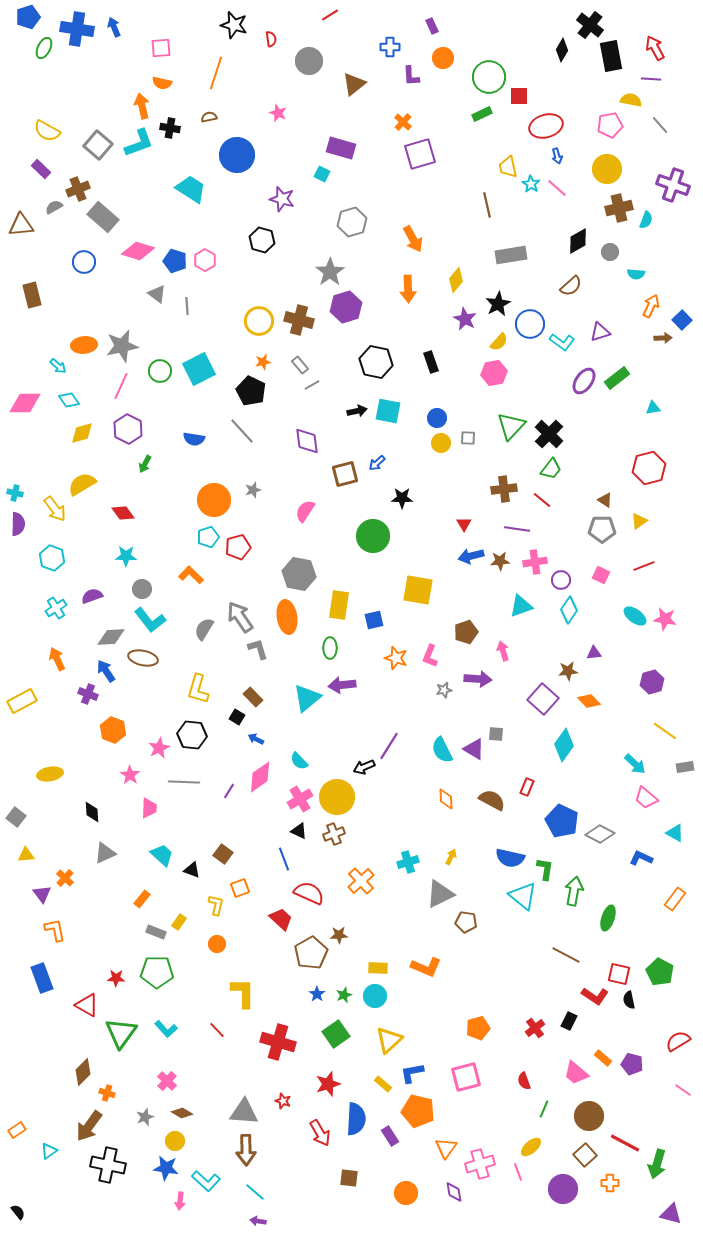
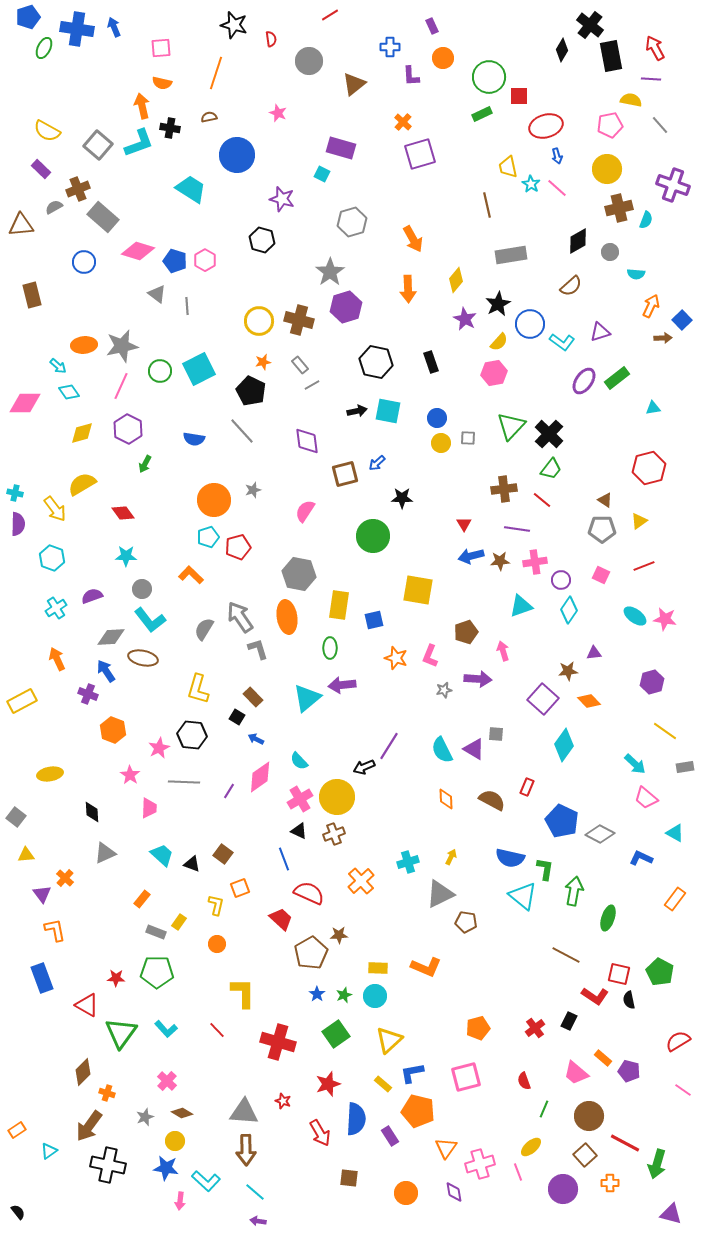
cyan diamond at (69, 400): moved 8 px up
black triangle at (192, 870): moved 6 px up
purple pentagon at (632, 1064): moved 3 px left, 7 px down
